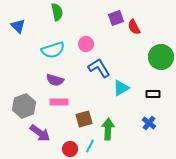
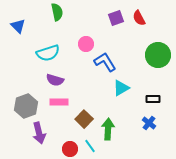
red semicircle: moved 5 px right, 9 px up
cyan semicircle: moved 5 px left, 3 px down
green circle: moved 3 px left, 2 px up
blue L-shape: moved 6 px right, 6 px up
black rectangle: moved 5 px down
gray hexagon: moved 2 px right
brown square: rotated 30 degrees counterclockwise
purple arrow: moved 1 px left; rotated 40 degrees clockwise
cyan line: rotated 64 degrees counterclockwise
